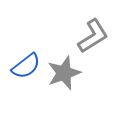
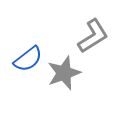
blue semicircle: moved 2 px right, 7 px up
